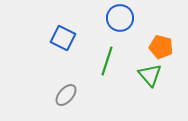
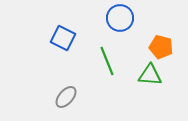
green line: rotated 40 degrees counterclockwise
green triangle: rotated 45 degrees counterclockwise
gray ellipse: moved 2 px down
